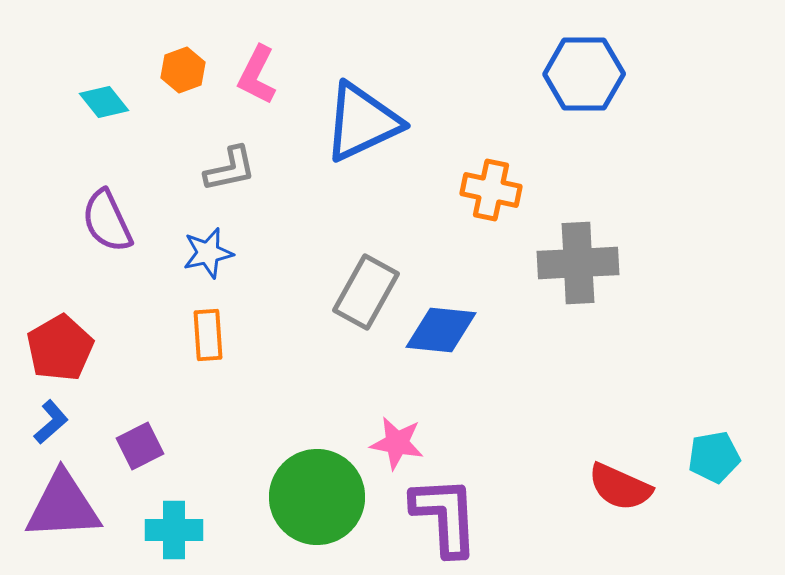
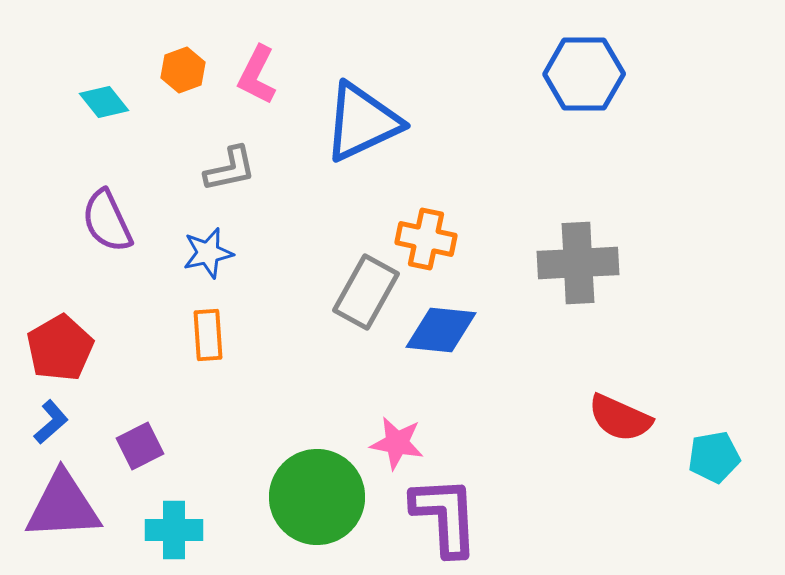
orange cross: moved 65 px left, 49 px down
red semicircle: moved 69 px up
